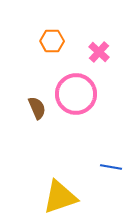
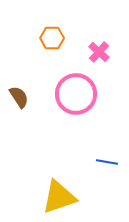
orange hexagon: moved 3 px up
brown semicircle: moved 18 px left, 11 px up; rotated 10 degrees counterclockwise
blue line: moved 4 px left, 5 px up
yellow triangle: moved 1 px left
